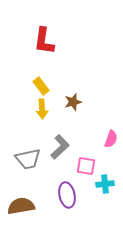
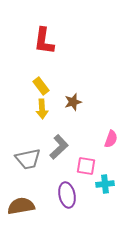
gray L-shape: moved 1 px left
